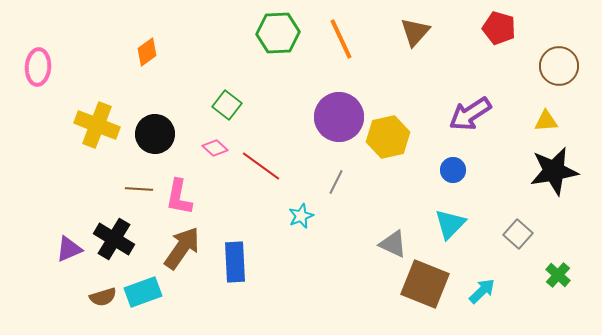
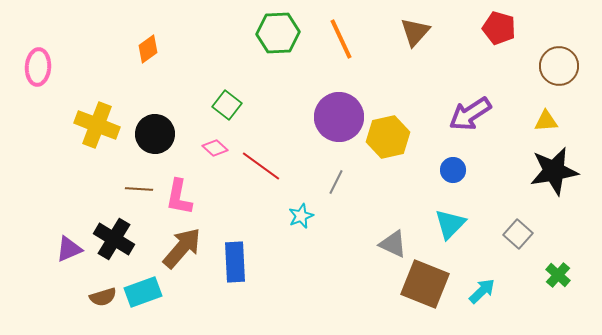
orange diamond: moved 1 px right, 3 px up
brown arrow: rotated 6 degrees clockwise
